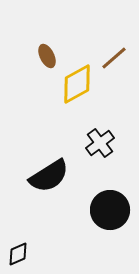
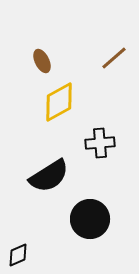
brown ellipse: moved 5 px left, 5 px down
yellow diamond: moved 18 px left, 18 px down
black cross: rotated 32 degrees clockwise
black circle: moved 20 px left, 9 px down
black diamond: moved 1 px down
